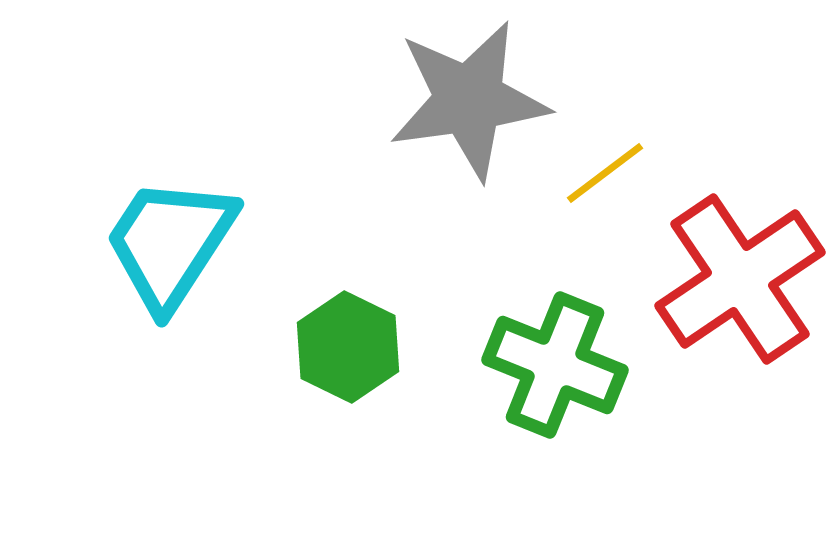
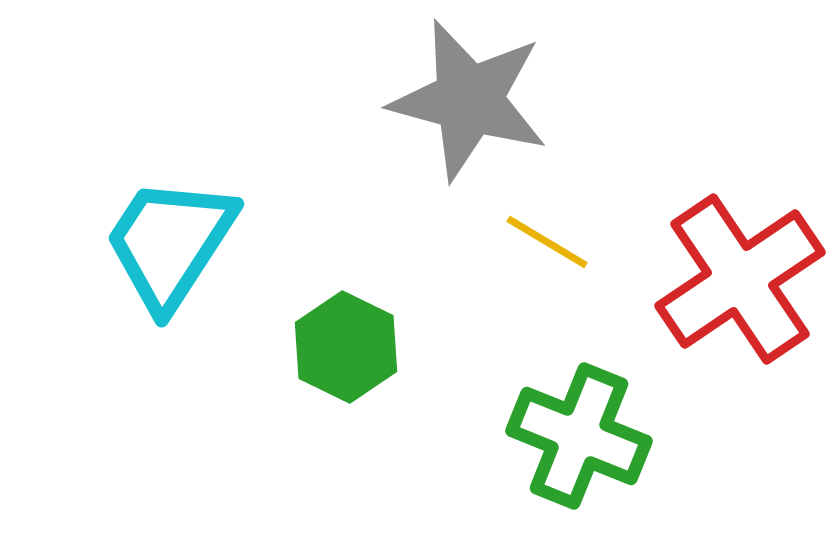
gray star: rotated 23 degrees clockwise
yellow line: moved 58 px left, 69 px down; rotated 68 degrees clockwise
green hexagon: moved 2 px left
green cross: moved 24 px right, 71 px down
